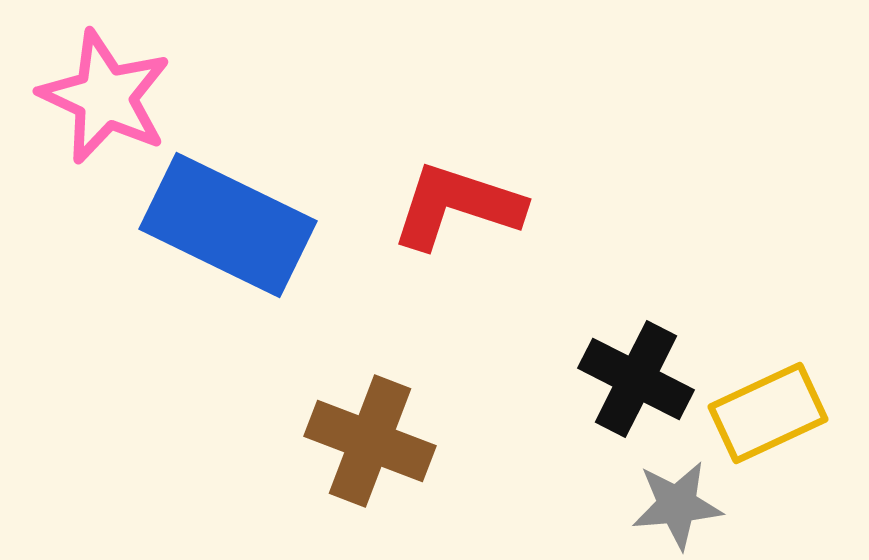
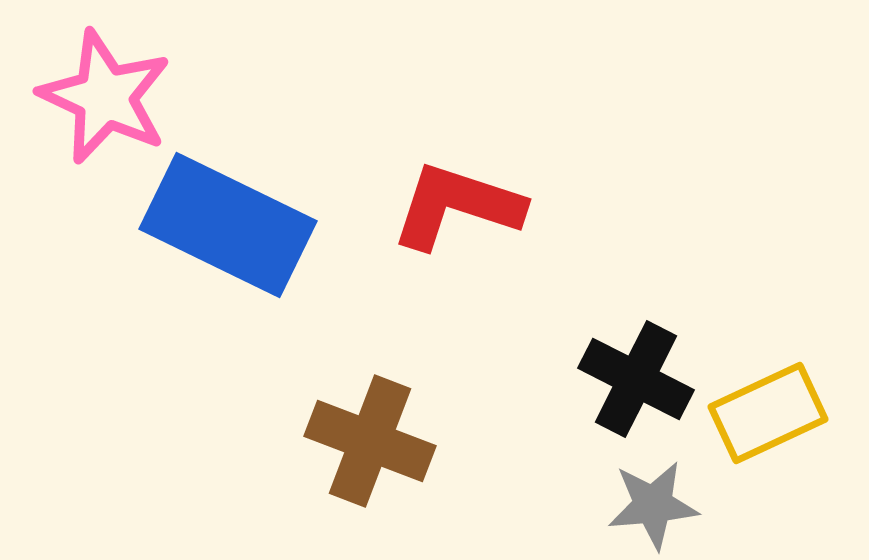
gray star: moved 24 px left
